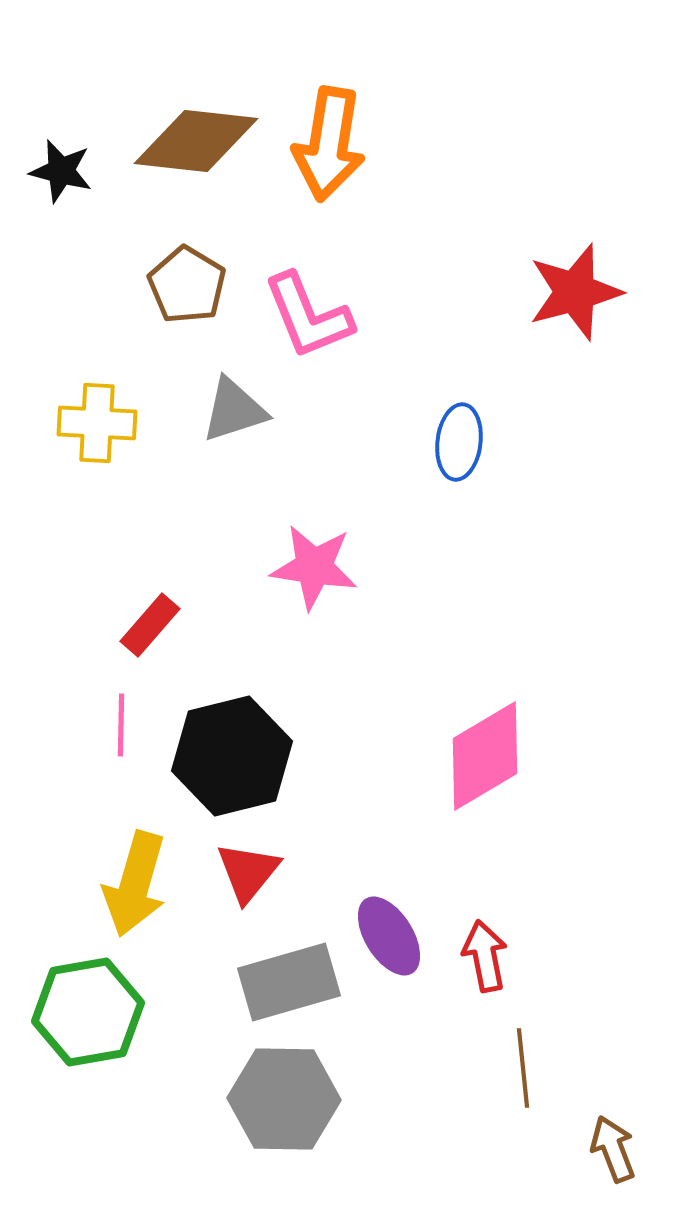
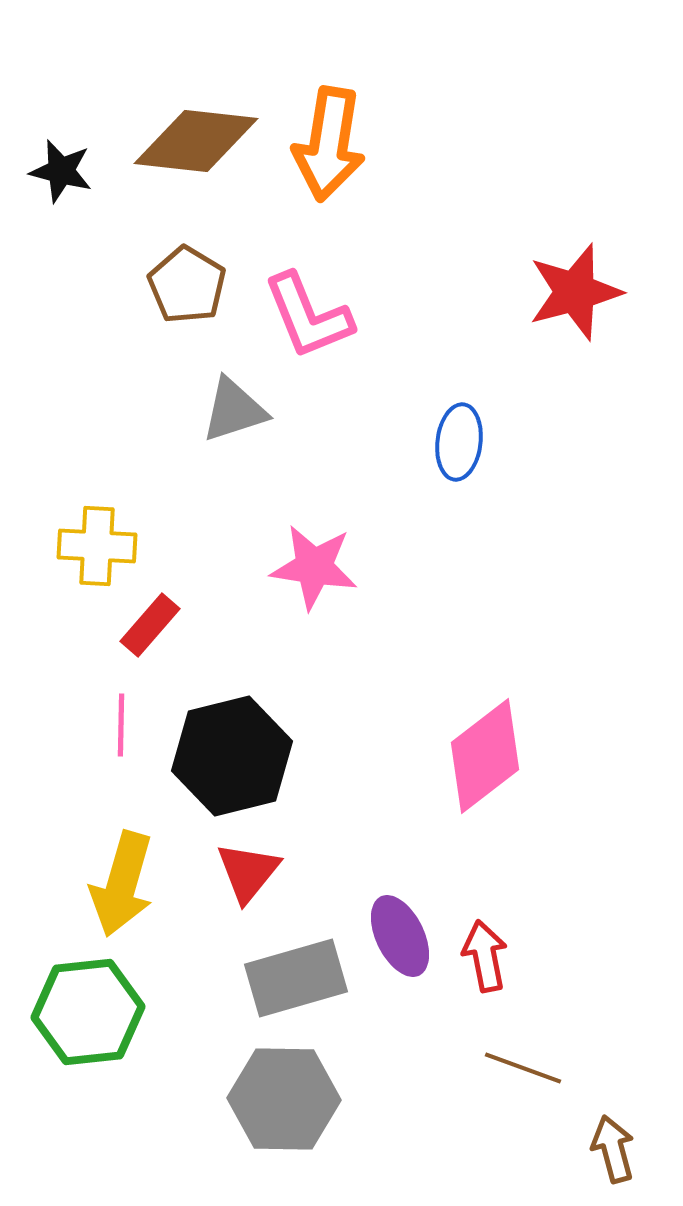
yellow cross: moved 123 px down
pink diamond: rotated 7 degrees counterclockwise
yellow arrow: moved 13 px left
purple ellipse: moved 11 px right; rotated 6 degrees clockwise
gray rectangle: moved 7 px right, 4 px up
green hexagon: rotated 4 degrees clockwise
brown line: rotated 64 degrees counterclockwise
brown arrow: rotated 6 degrees clockwise
